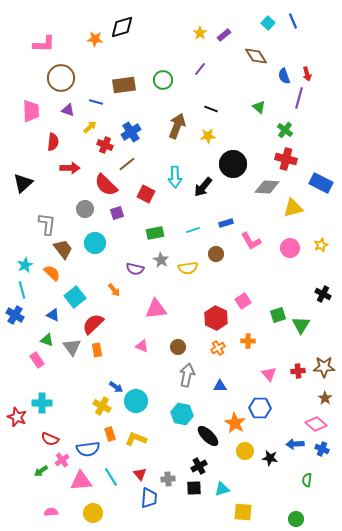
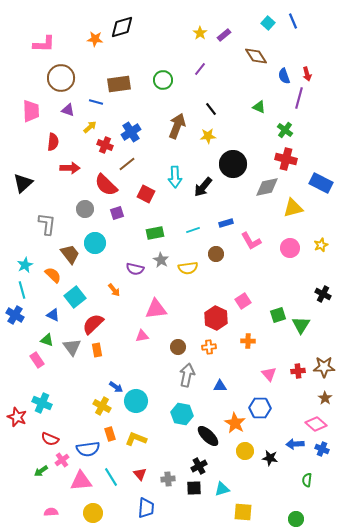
brown rectangle at (124, 85): moved 5 px left, 1 px up
green triangle at (259, 107): rotated 16 degrees counterclockwise
black line at (211, 109): rotated 32 degrees clockwise
gray diamond at (267, 187): rotated 15 degrees counterclockwise
brown trapezoid at (63, 249): moved 7 px right, 5 px down
orange semicircle at (52, 273): moved 1 px right, 2 px down
pink triangle at (142, 346): moved 10 px up; rotated 32 degrees counterclockwise
orange cross at (218, 348): moved 9 px left, 1 px up; rotated 24 degrees clockwise
cyan cross at (42, 403): rotated 24 degrees clockwise
blue trapezoid at (149, 498): moved 3 px left, 10 px down
